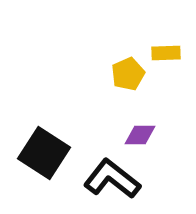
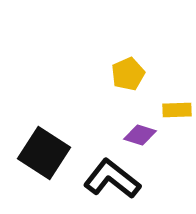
yellow rectangle: moved 11 px right, 57 px down
purple diamond: rotated 16 degrees clockwise
